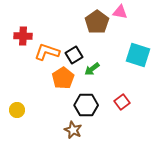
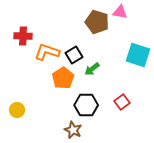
brown pentagon: rotated 20 degrees counterclockwise
